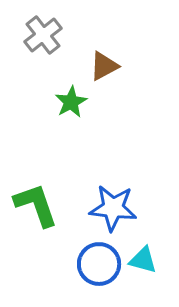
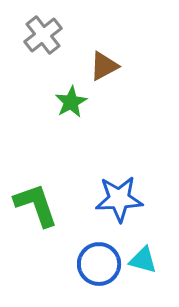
blue star: moved 6 px right, 9 px up; rotated 9 degrees counterclockwise
